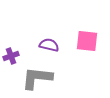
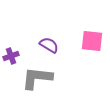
pink square: moved 5 px right
purple semicircle: rotated 18 degrees clockwise
